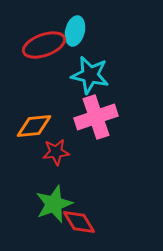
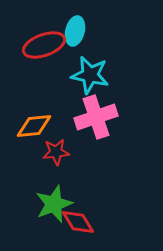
red diamond: moved 1 px left
